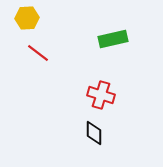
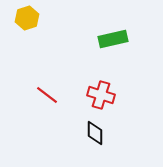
yellow hexagon: rotated 15 degrees counterclockwise
red line: moved 9 px right, 42 px down
black diamond: moved 1 px right
